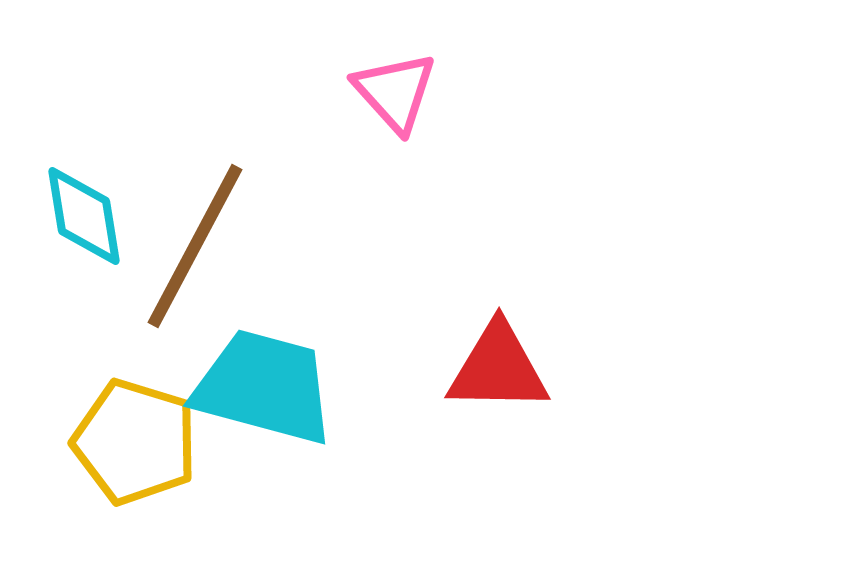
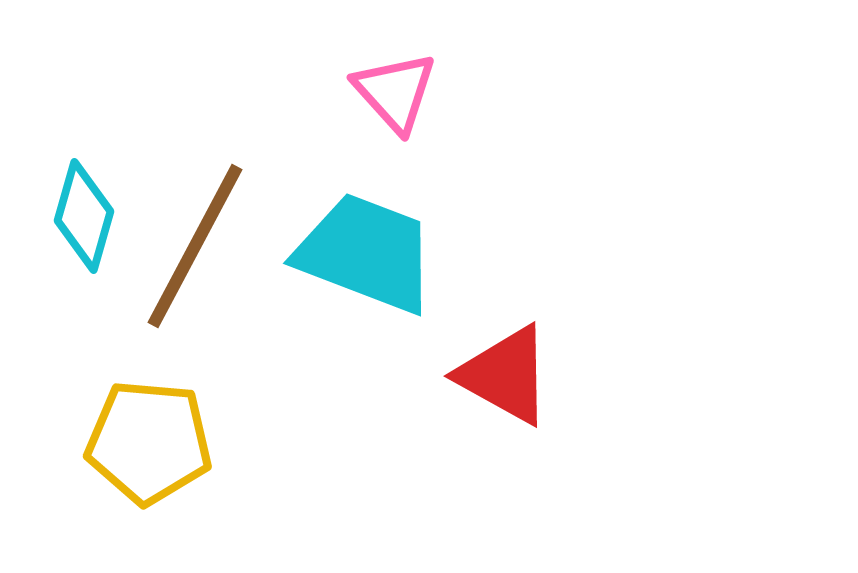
cyan diamond: rotated 25 degrees clockwise
red triangle: moved 7 px right, 7 px down; rotated 28 degrees clockwise
cyan trapezoid: moved 102 px right, 134 px up; rotated 6 degrees clockwise
yellow pentagon: moved 14 px right; rotated 12 degrees counterclockwise
